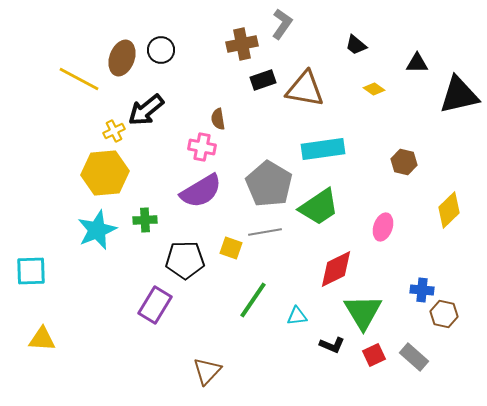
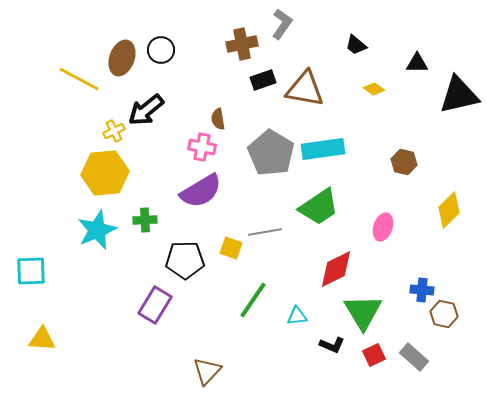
gray pentagon at (269, 184): moved 2 px right, 31 px up
